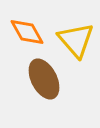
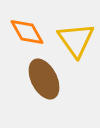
yellow triangle: rotated 6 degrees clockwise
